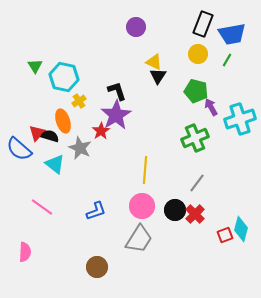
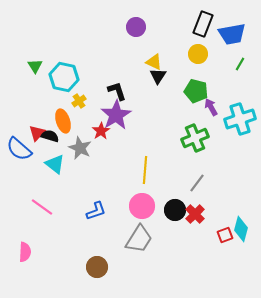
green line: moved 13 px right, 4 px down
